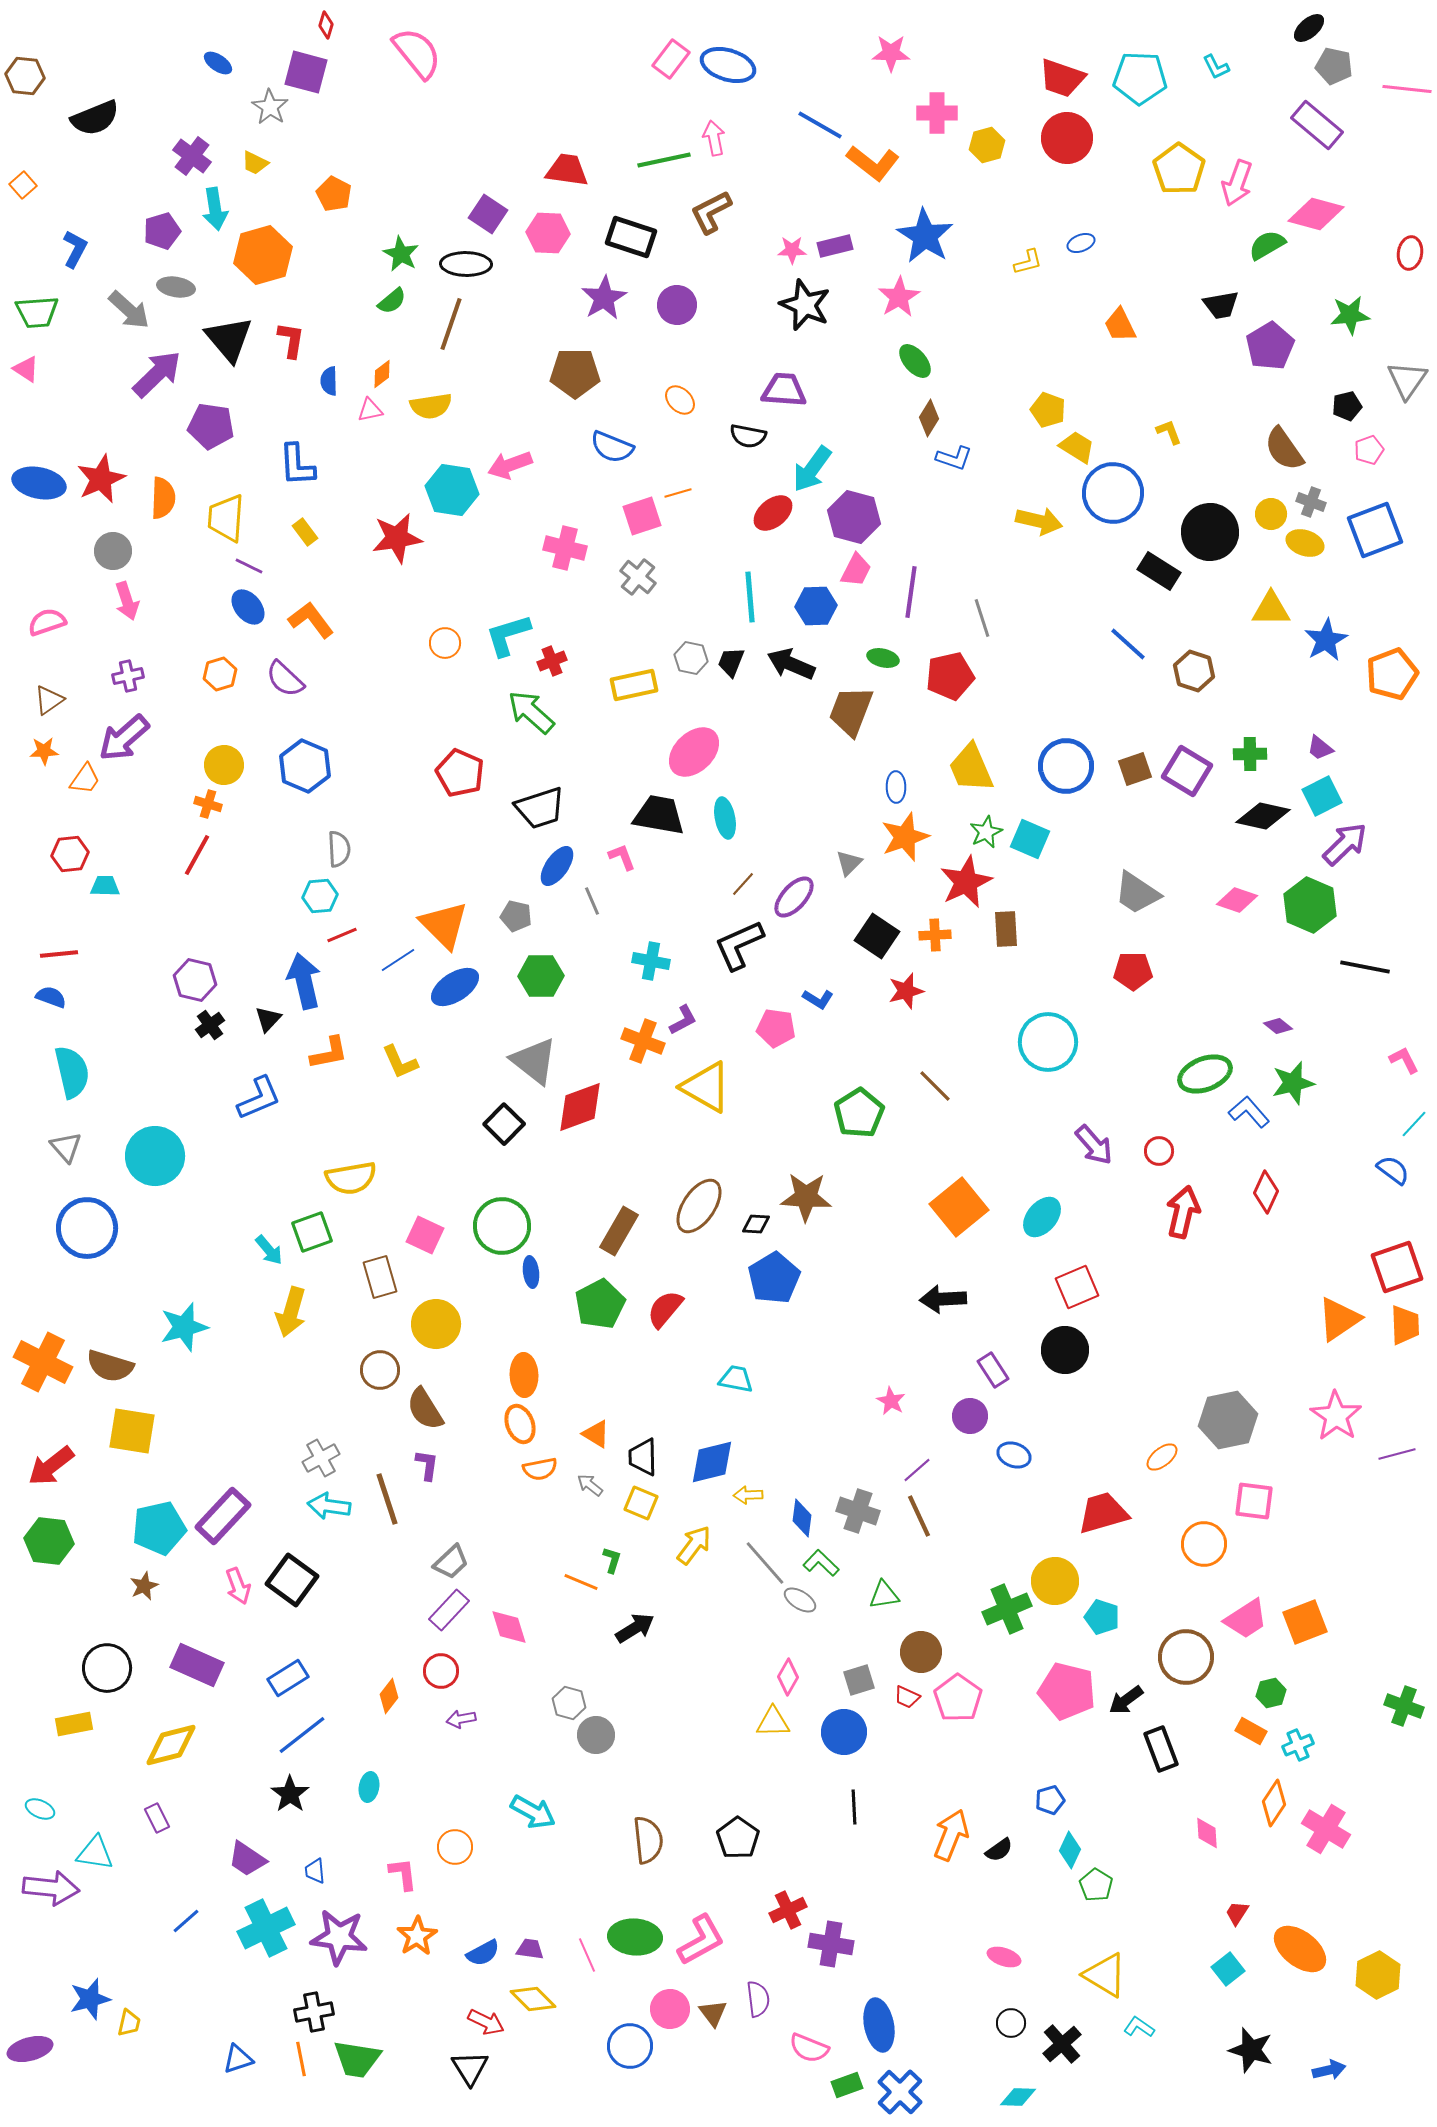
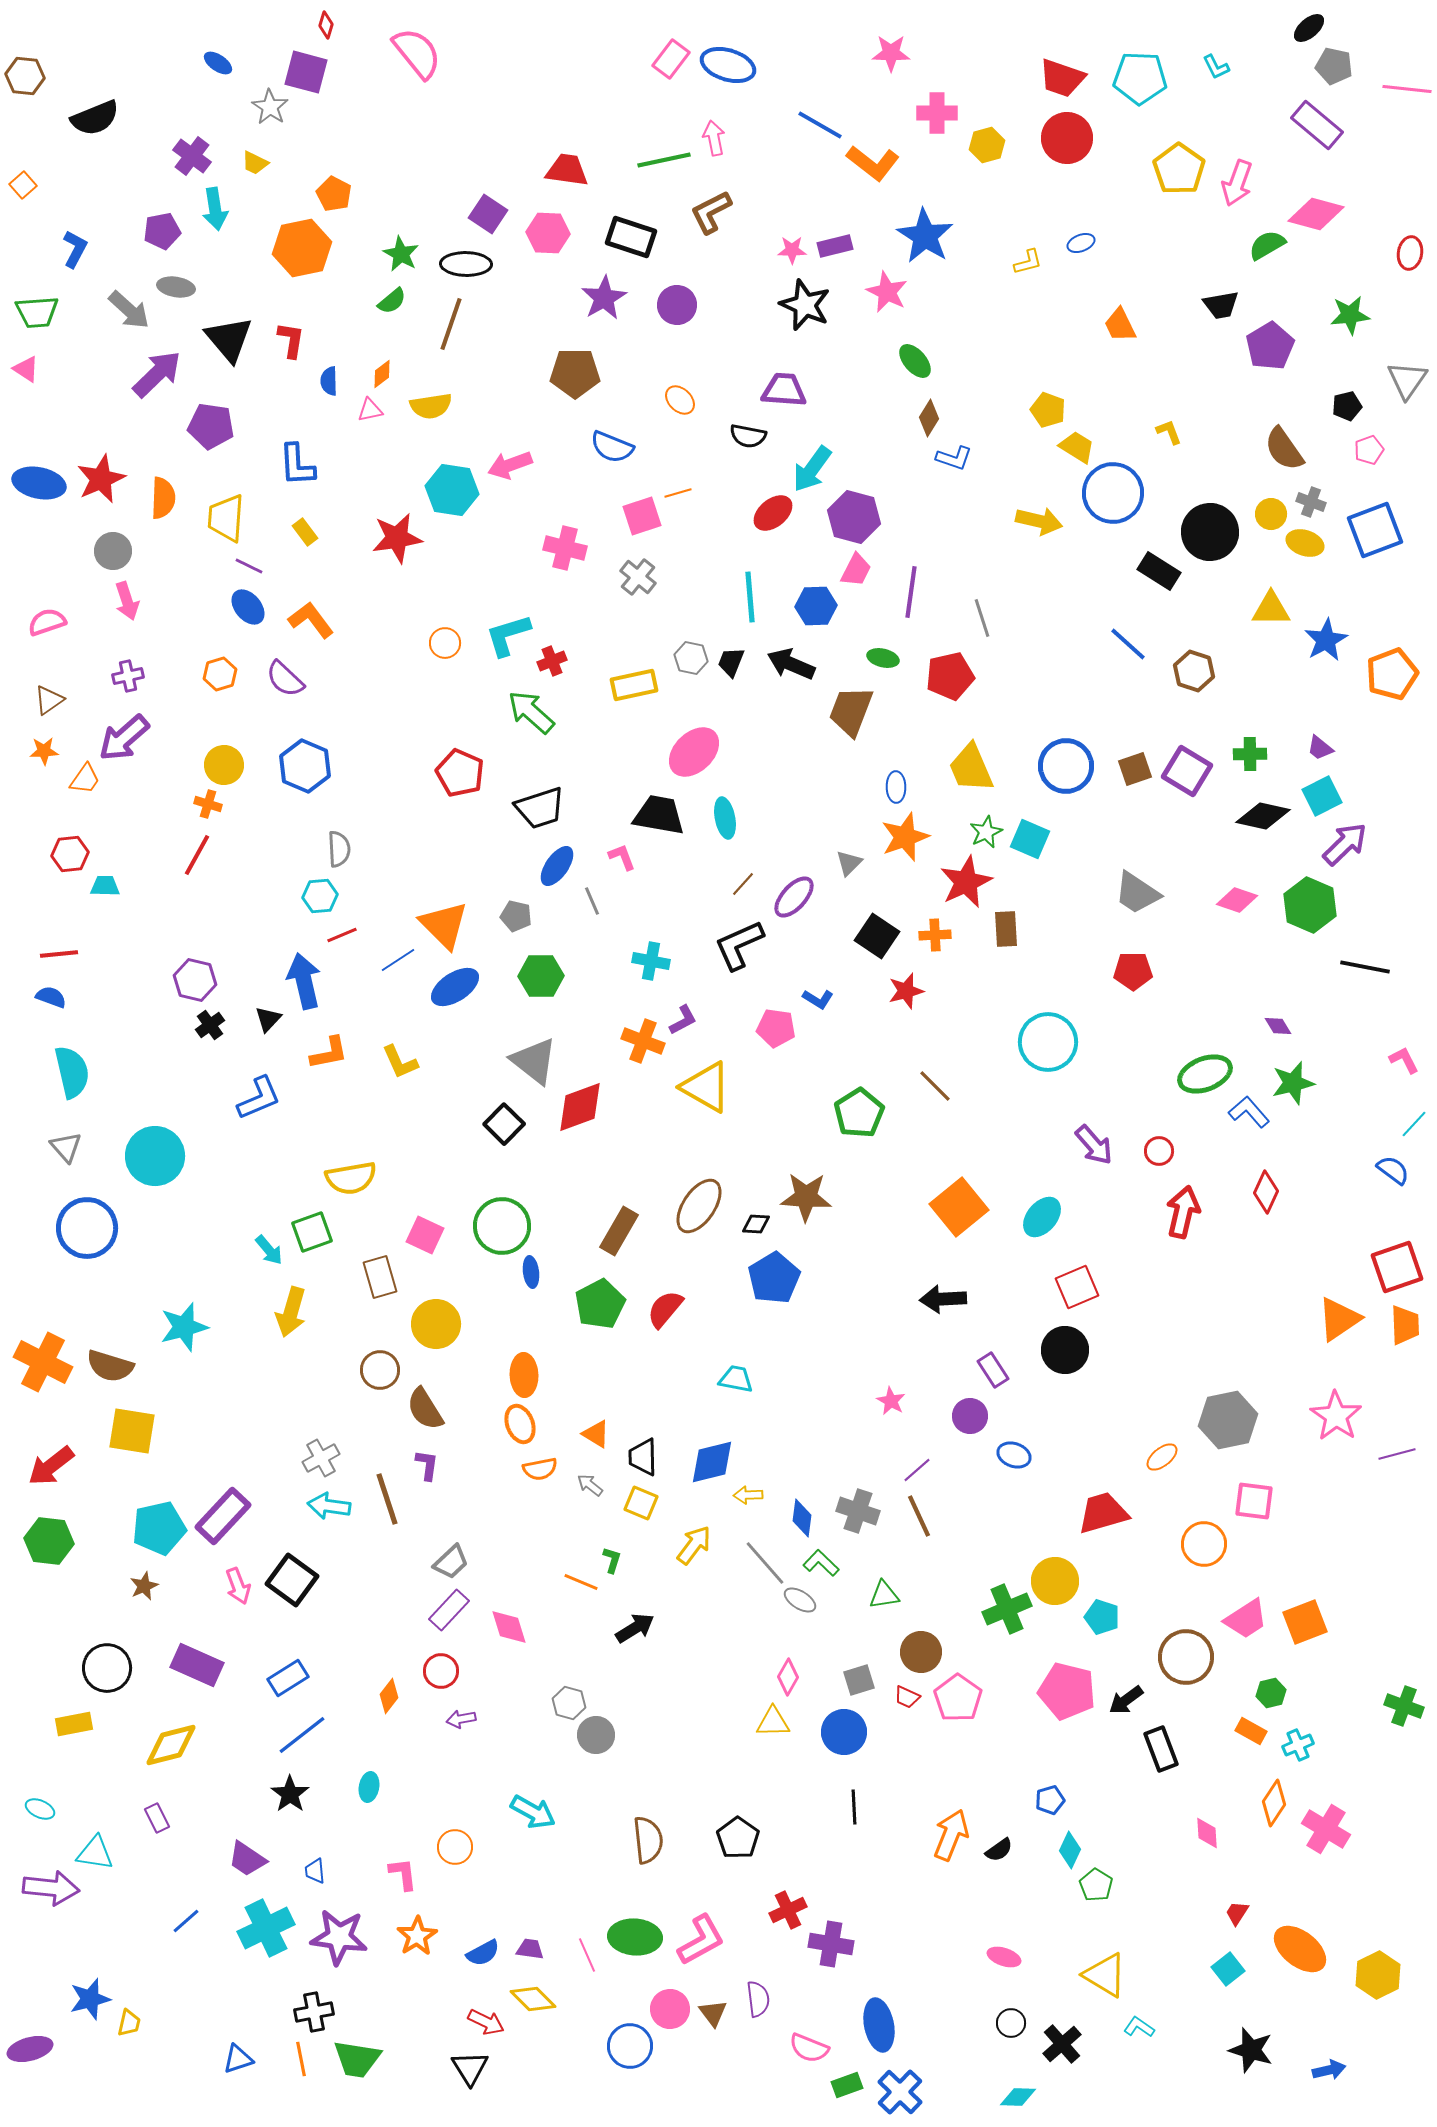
purple pentagon at (162, 231): rotated 6 degrees clockwise
orange hexagon at (263, 255): moved 39 px right, 7 px up; rotated 4 degrees clockwise
pink star at (899, 297): moved 12 px left, 5 px up; rotated 15 degrees counterclockwise
purple diamond at (1278, 1026): rotated 20 degrees clockwise
